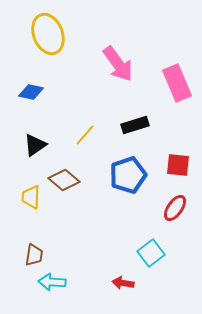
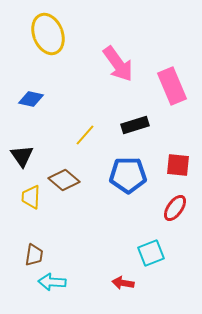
pink rectangle: moved 5 px left, 3 px down
blue diamond: moved 7 px down
black triangle: moved 13 px left, 11 px down; rotated 30 degrees counterclockwise
blue pentagon: rotated 18 degrees clockwise
cyan square: rotated 16 degrees clockwise
